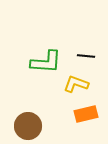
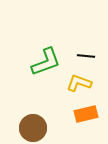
green L-shape: rotated 24 degrees counterclockwise
yellow L-shape: moved 3 px right, 1 px up
brown circle: moved 5 px right, 2 px down
